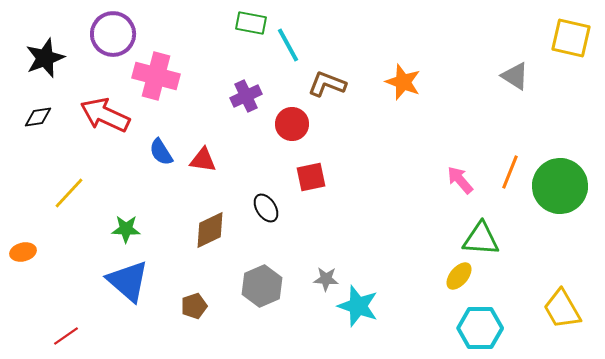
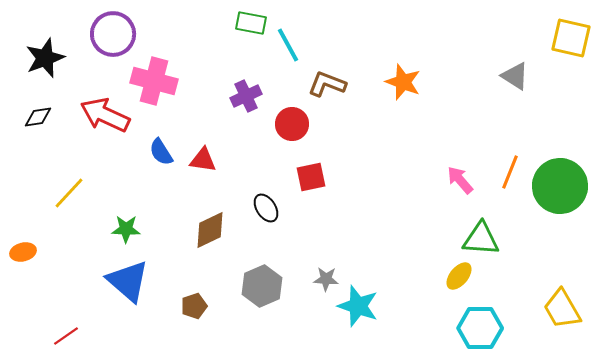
pink cross: moved 2 px left, 5 px down
